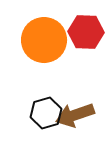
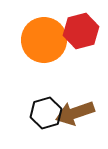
red hexagon: moved 5 px left, 1 px up; rotated 16 degrees counterclockwise
brown arrow: moved 2 px up
